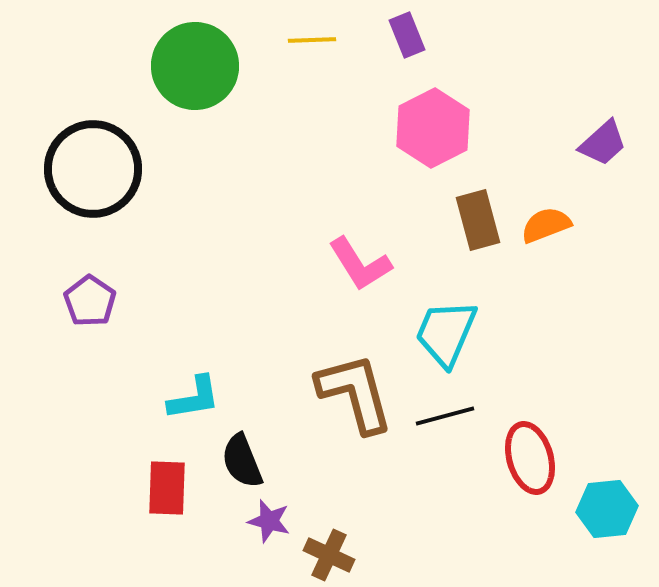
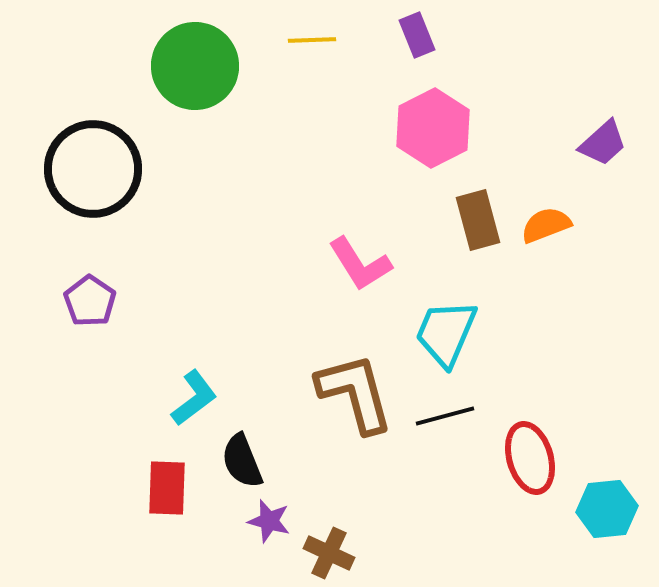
purple rectangle: moved 10 px right
cyan L-shape: rotated 28 degrees counterclockwise
brown cross: moved 2 px up
